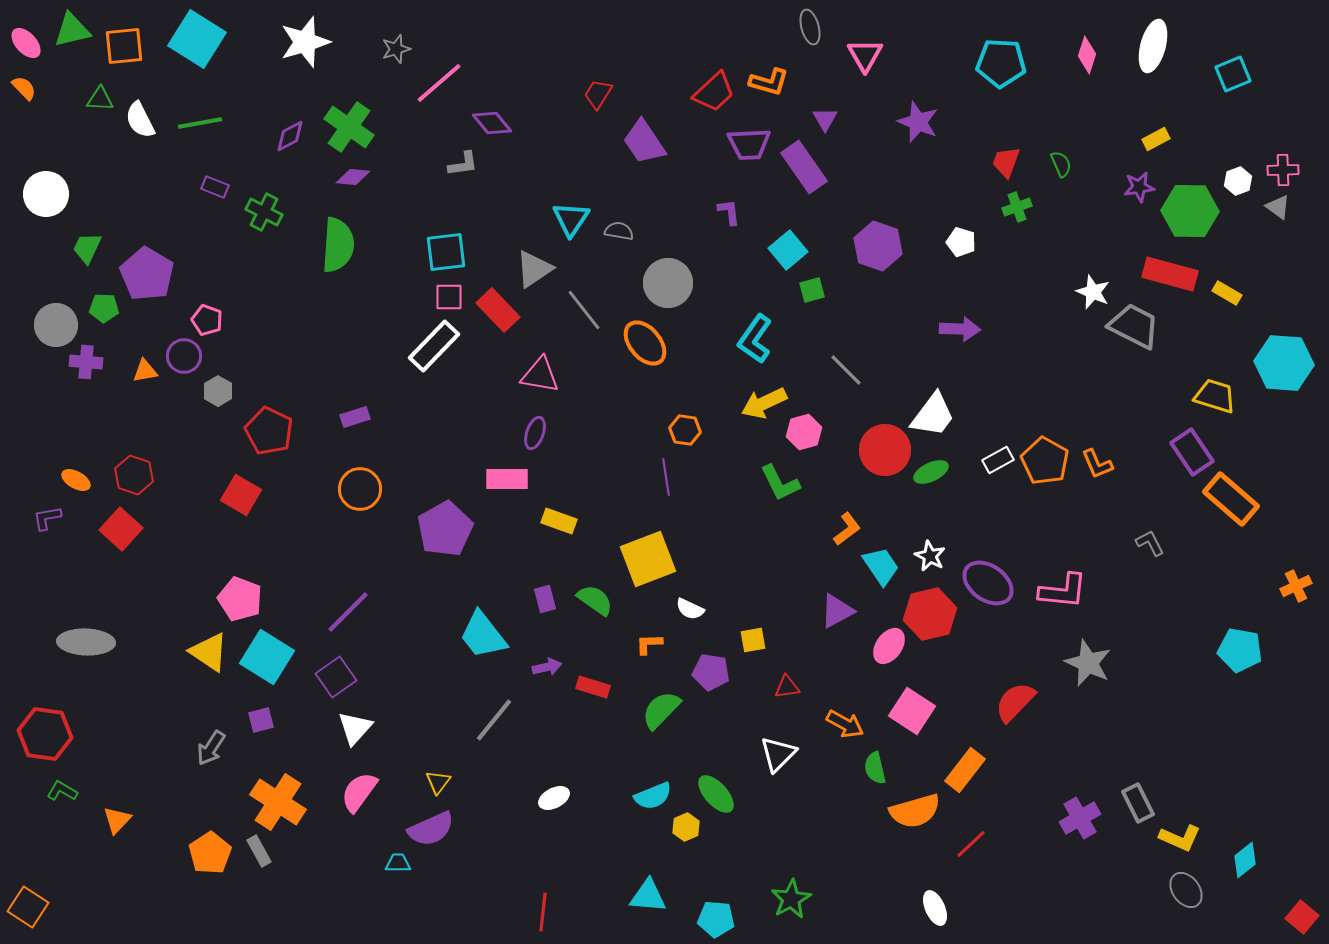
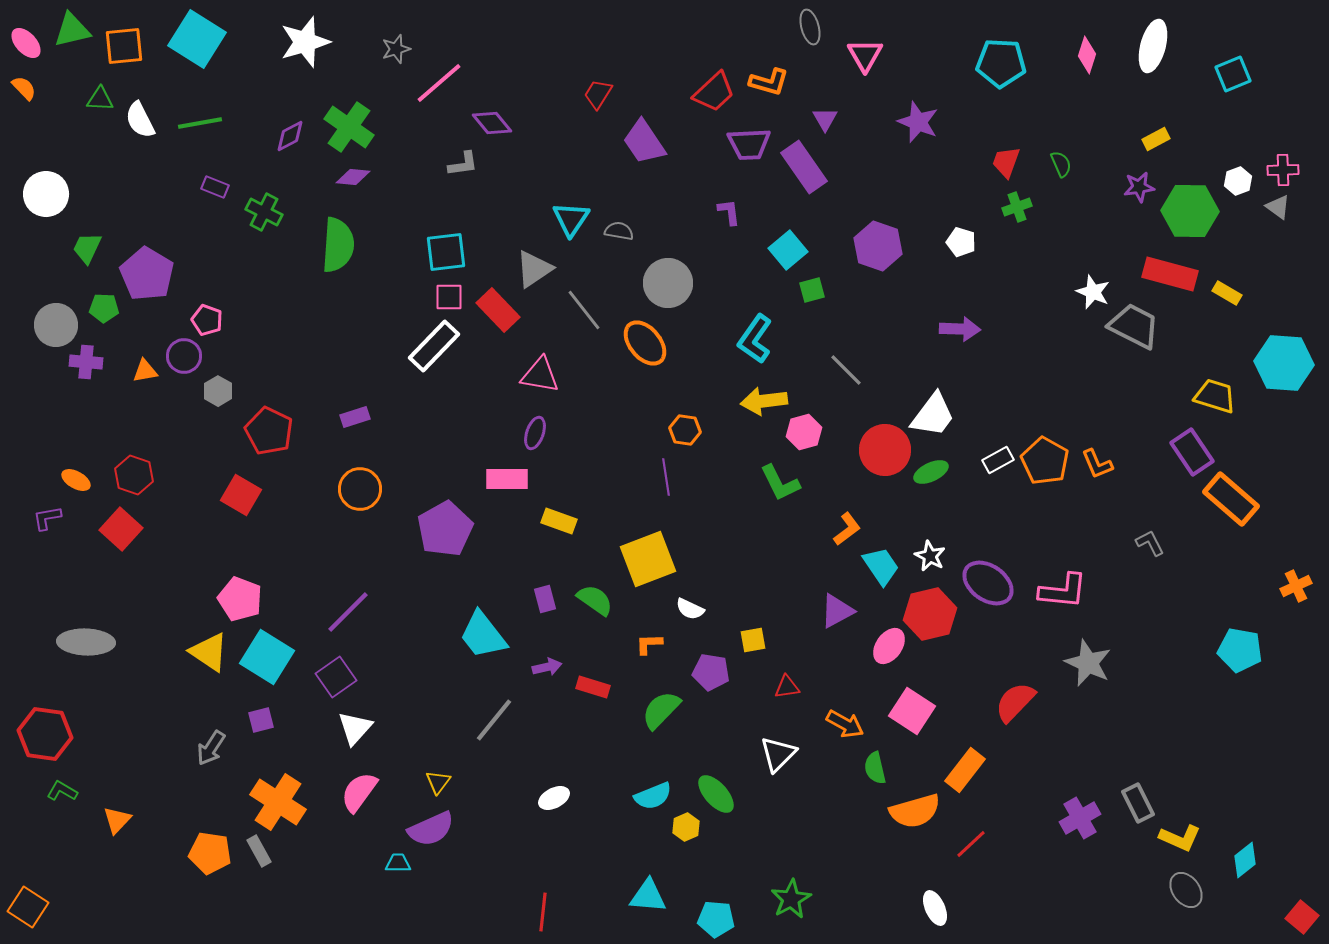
yellow arrow at (764, 403): moved 2 px up; rotated 18 degrees clockwise
orange pentagon at (210, 853): rotated 30 degrees counterclockwise
